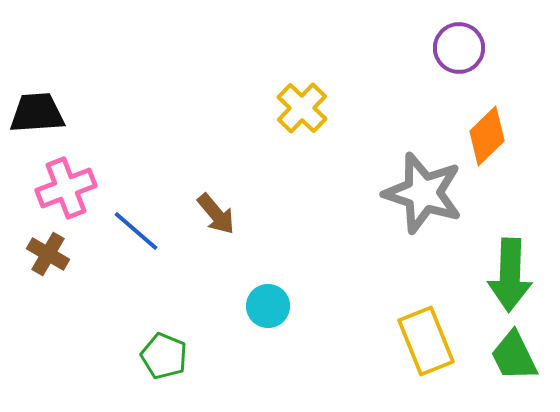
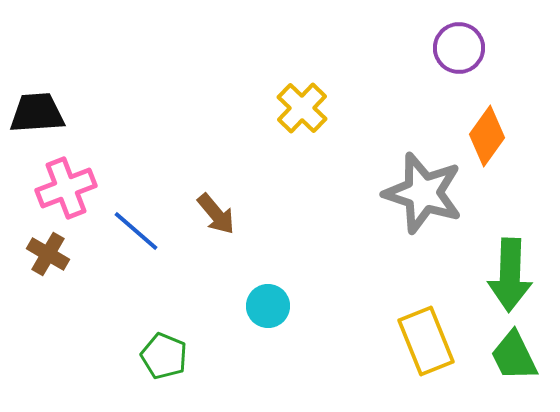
orange diamond: rotated 10 degrees counterclockwise
